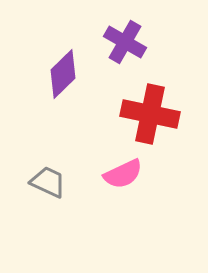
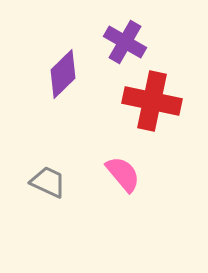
red cross: moved 2 px right, 13 px up
pink semicircle: rotated 105 degrees counterclockwise
